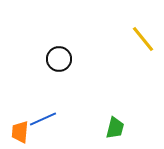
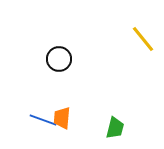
blue line: moved 1 px down; rotated 44 degrees clockwise
orange trapezoid: moved 42 px right, 14 px up
